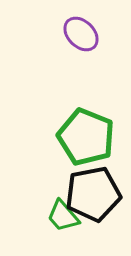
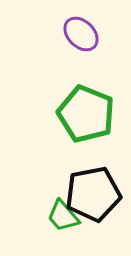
green pentagon: moved 23 px up
